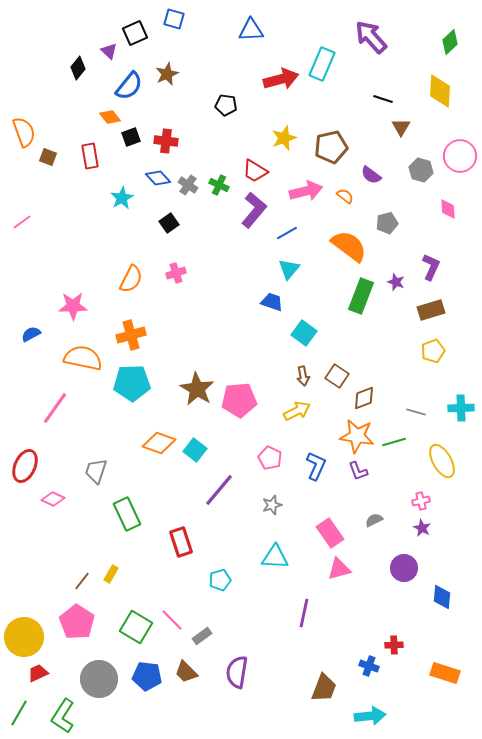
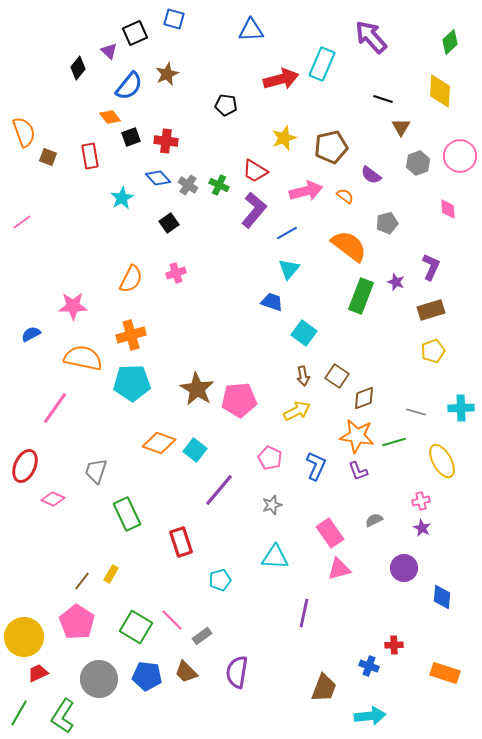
gray hexagon at (421, 170): moved 3 px left, 7 px up; rotated 25 degrees clockwise
